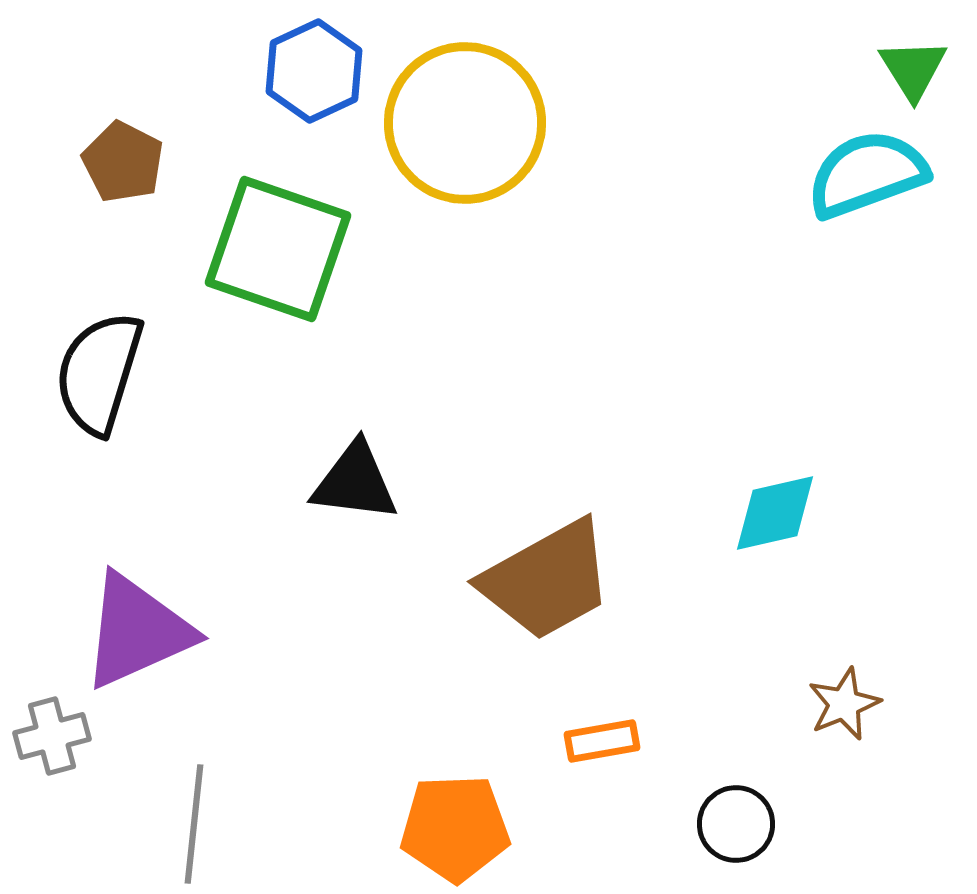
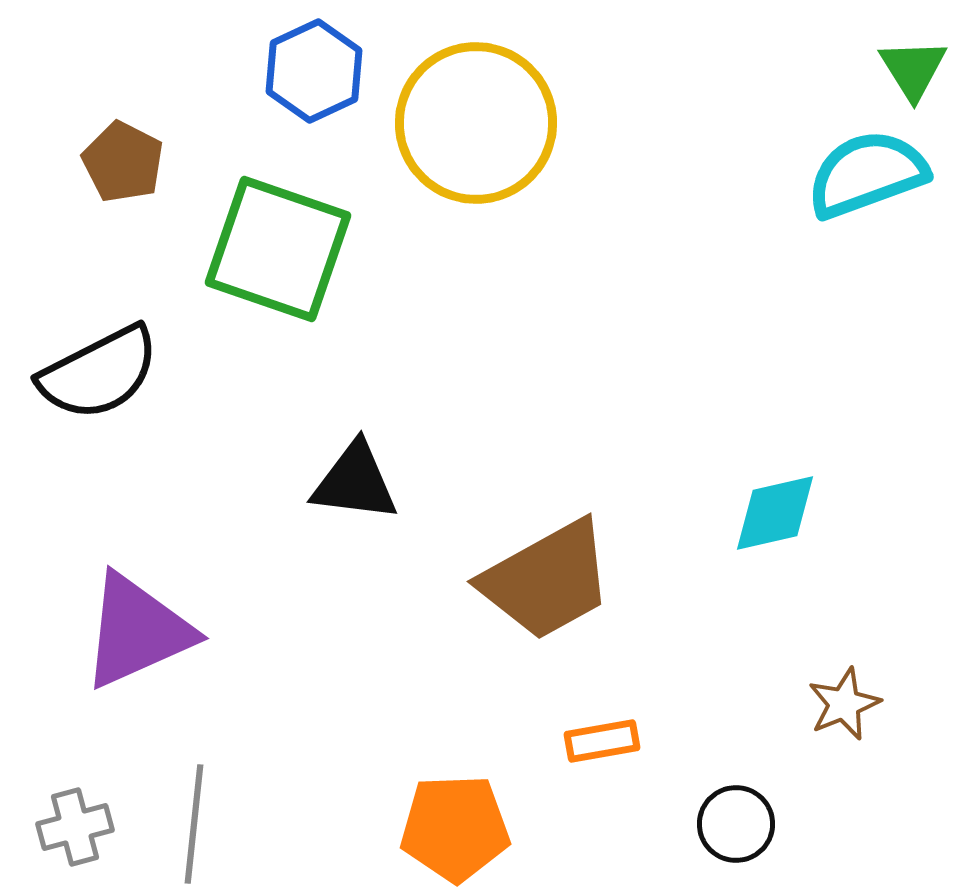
yellow circle: moved 11 px right
black semicircle: rotated 134 degrees counterclockwise
gray cross: moved 23 px right, 91 px down
